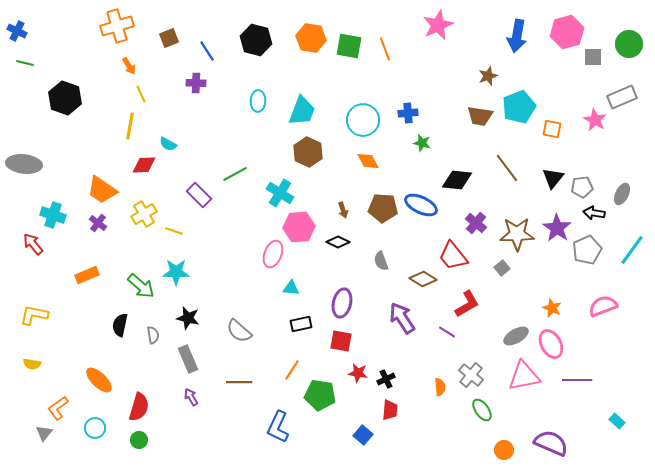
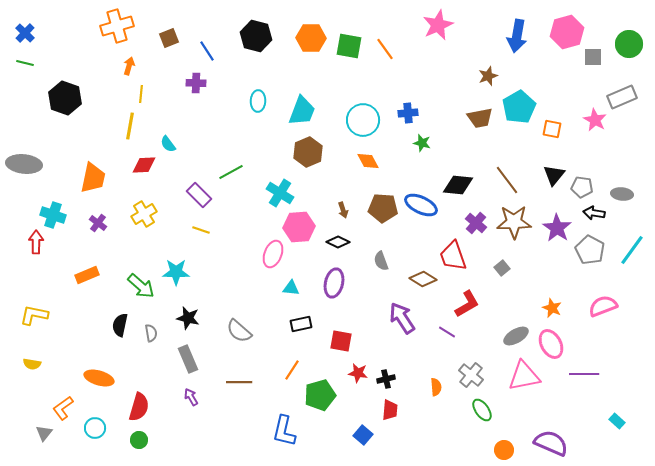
blue cross at (17, 31): moved 8 px right, 2 px down; rotated 18 degrees clockwise
orange hexagon at (311, 38): rotated 8 degrees counterclockwise
black hexagon at (256, 40): moved 4 px up
orange line at (385, 49): rotated 15 degrees counterclockwise
orange arrow at (129, 66): rotated 132 degrees counterclockwise
yellow line at (141, 94): rotated 30 degrees clockwise
cyan pentagon at (519, 107): rotated 8 degrees counterclockwise
brown trapezoid at (480, 116): moved 2 px down; rotated 20 degrees counterclockwise
cyan semicircle at (168, 144): rotated 24 degrees clockwise
brown hexagon at (308, 152): rotated 12 degrees clockwise
brown line at (507, 168): moved 12 px down
green line at (235, 174): moved 4 px left, 2 px up
black triangle at (553, 178): moved 1 px right, 3 px up
black diamond at (457, 180): moved 1 px right, 5 px down
gray pentagon at (582, 187): rotated 15 degrees clockwise
orange trapezoid at (102, 190): moved 9 px left, 12 px up; rotated 112 degrees counterclockwise
gray ellipse at (622, 194): rotated 70 degrees clockwise
yellow line at (174, 231): moved 27 px right, 1 px up
brown star at (517, 234): moved 3 px left, 12 px up
red arrow at (33, 244): moved 3 px right, 2 px up; rotated 40 degrees clockwise
gray pentagon at (587, 250): moved 3 px right; rotated 20 degrees counterclockwise
red trapezoid at (453, 256): rotated 20 degrees clockwise
purple ellipse at (342, 303): moved 8 px left, 20 px up
gray semicircle at (153, 335): moved 2 px left, 2 px up
black cross at (386, 379): rotated 12 degrees clockwise
orange ellipse at (99, 380): moved 2 px up; rotated 28 degrees counterclockwise
purple line at (577, 380): moved 7 px right, 6 px up
orange semicircle at (440, 387): moved 4 px left
green pentagon at (320, 395): rotated 24 degrees counterclockwise
orange L-shape at (58, 408): moved 5 px right
blue L-shape at (278, 427): moved 6 px right, 4 px down; rotated 12 degrees counterclockwise
